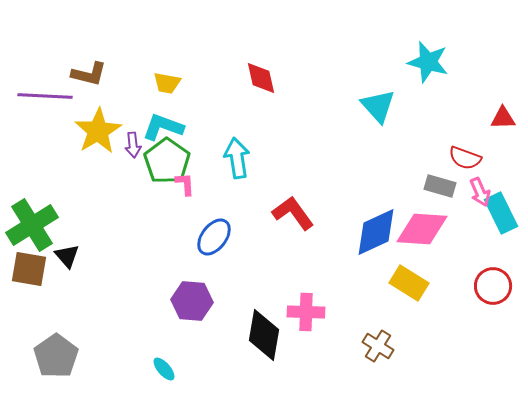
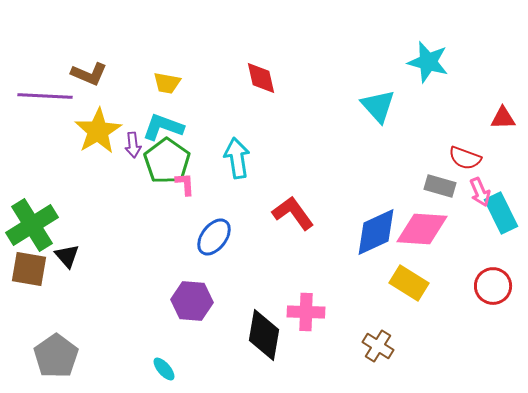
brown L-shape: rotated 9 degrees clockwise
